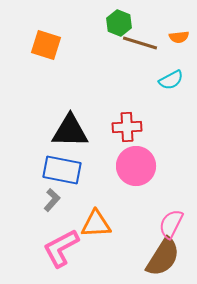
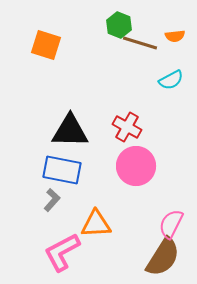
green hexagon: moved 2 px down
orange semicircle: moved 4 px left, 1 px up
red cross: rotated 32 degrees clockwise
pink L-shape: moved 1 px right, 4 px down
